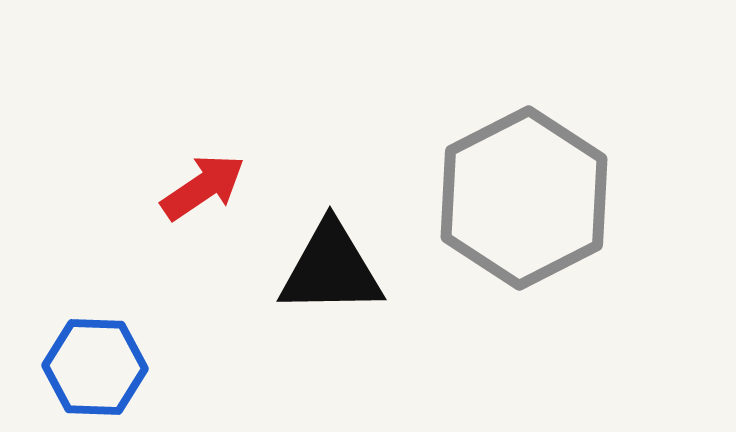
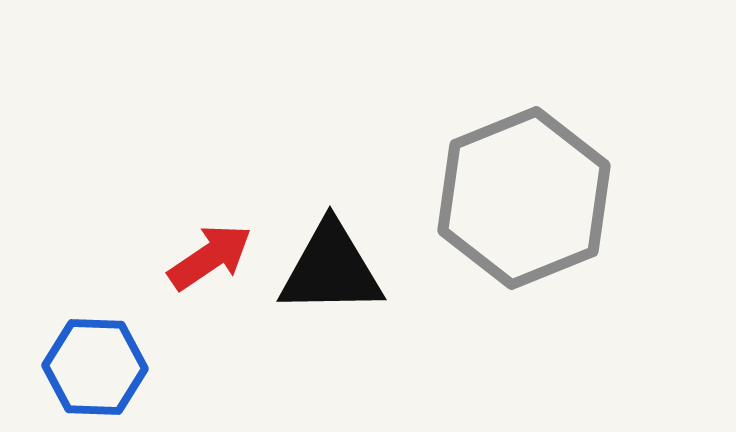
red arrow: moved 7 px right, 70 px down
gray hexagon: rotated 5 degrees clockwise
